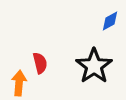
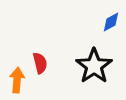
blue diamond: moved 1 px right, 1 px down
orange arrow: moved 2 px left, 3 px up
